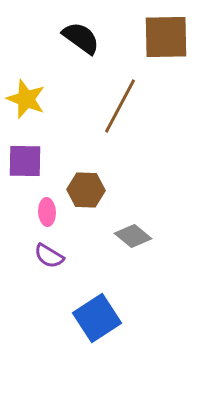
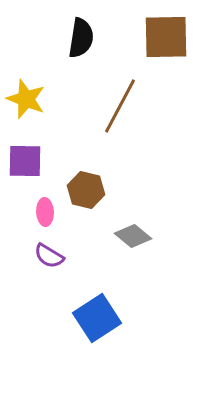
black semicircle: rotated 63 degrees clockwise
brown hexagon: rotated 12 degrees clockwise
pink ellipse: moved 2 px left
